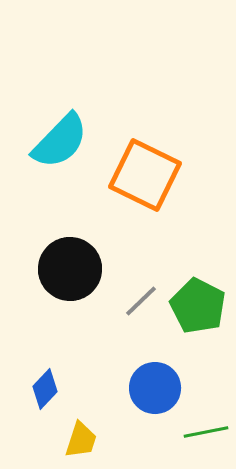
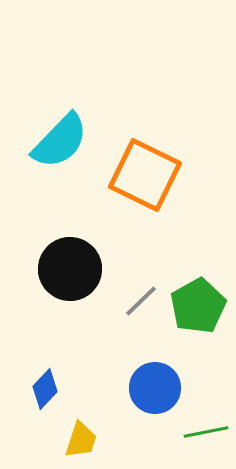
green pentagon: rotated 16 degrees clockwise
